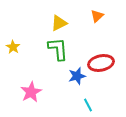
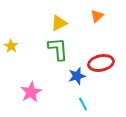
yellow star: moved 2 px left, 1 px up
cyan line: moved 5 px left, 1 px up
